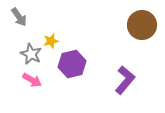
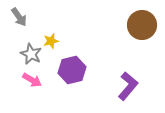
purple hexagon: moved 6 px down
purple L-shape: moved 3 px right, 6 px down
